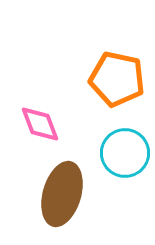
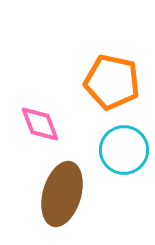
orange pentagon: moved 5 px left, 3 px down
cyan circle: moved 1 px left, 3 px up
